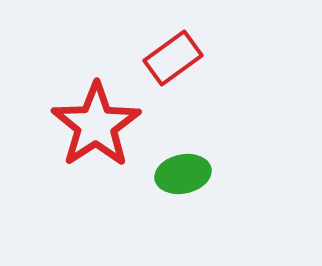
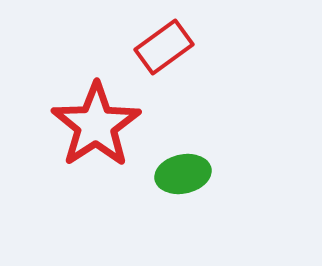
red rectangle: moved 9 px left, 11 px up
